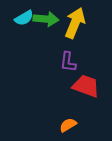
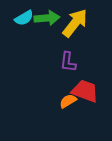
green arrow: moved 1 px right, 1 px up; rotated 10 degrees counterclockwise
yellow arrow: rotated 16 degrees clockwise
red trapezoid: moved 1 px left, 5 px down
orange semicircle: moved 24 px up
